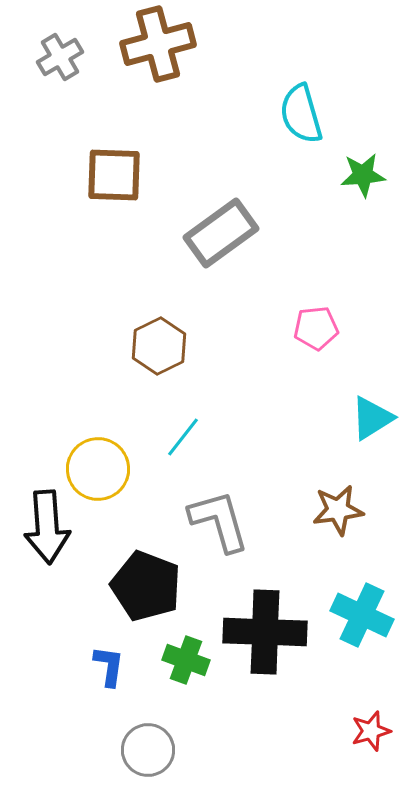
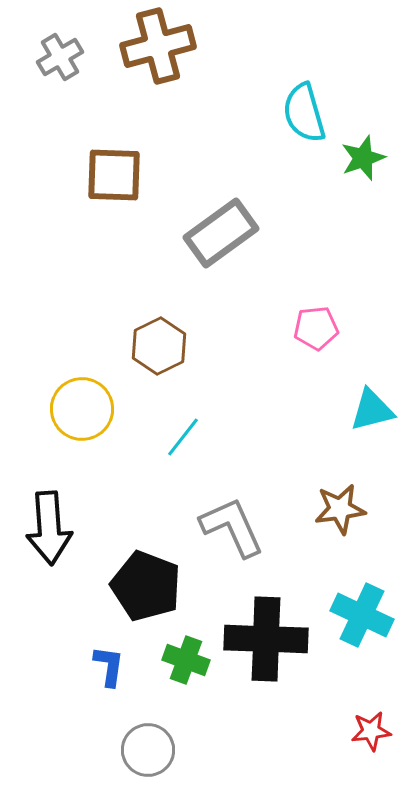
brown cross: moved 2 px down
cyan semicircle: moved 3 px right, 1 px up
green star: moved 17 px up; rotated 15 degrees counterclockwise
cyan triangle: moved 8 px up; rotated 18 degrees clockwise
yellow circle: moved 16 px left, 60 px up
brown star: moved 2 px right, 1 px up
gray L-shape: moved 13 px right, 6 px down; rotated 8 degrees counterclockwise
black arrow: moved 2 px right, 1 px down
black cross: moved 1 px right, 7 px down
red star: rotated 9 degrees clockwise
